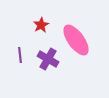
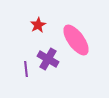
red star: moved 3 px left
purple line: moved 6 px right, 14 px down
